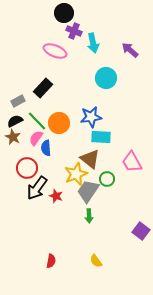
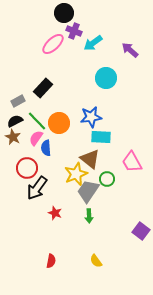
cyan arrow: rotated 66 degrees clockwise
pink ellipse: moved 2 px left, 7 px up; rotated 65 degrees counterclockwise
red star: moved 1 px left, 17 px down
